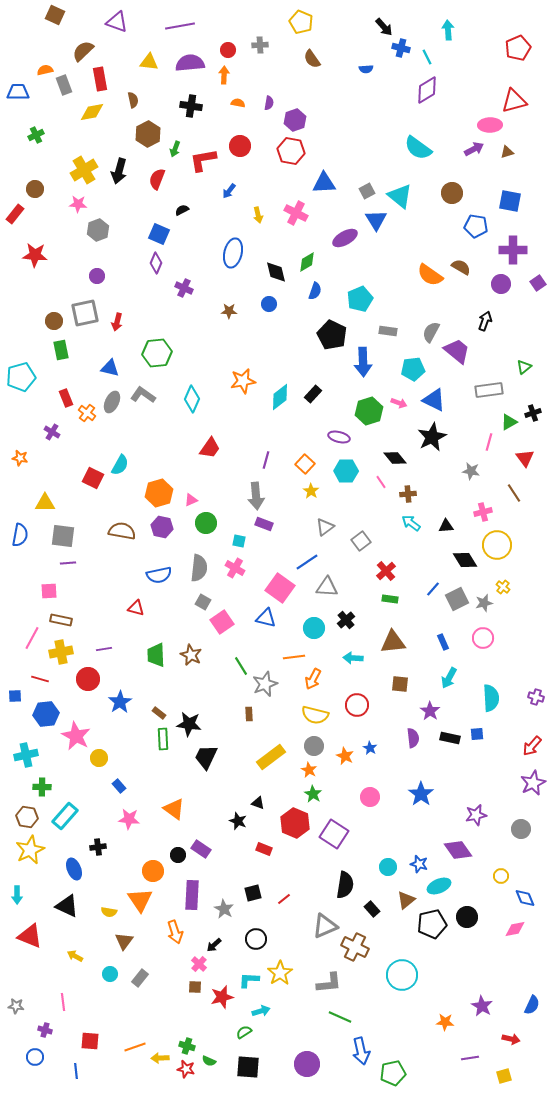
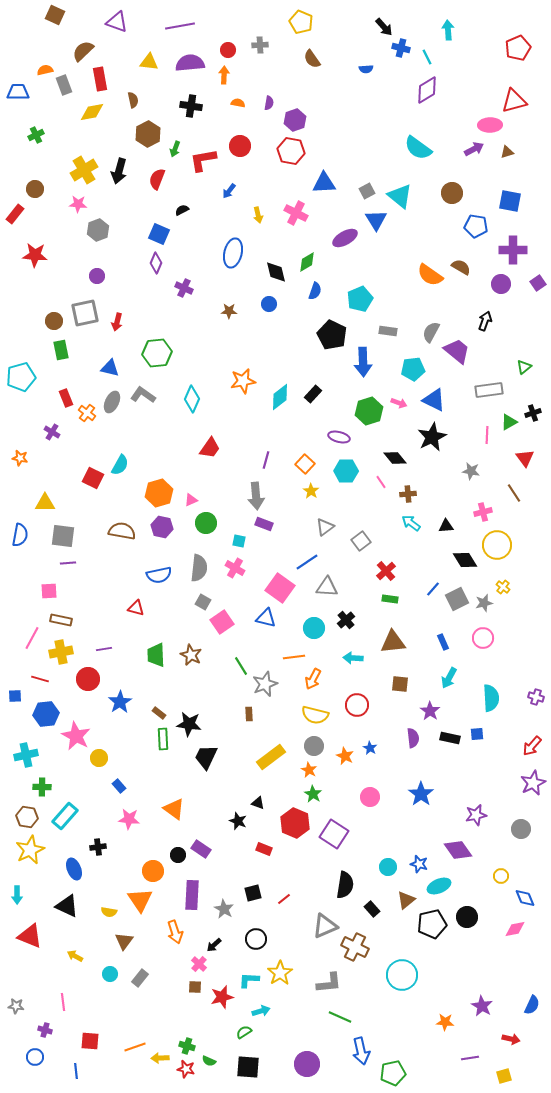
pink line at (489, 442): moved 2 px left, 7 px up; rotated 12 degrees counterclockwise
